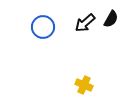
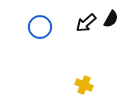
black arrow: moved 1 px right
blue circle: moved 3 px left
